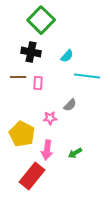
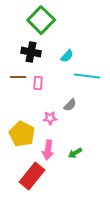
pink arrow: moved 1 px right
